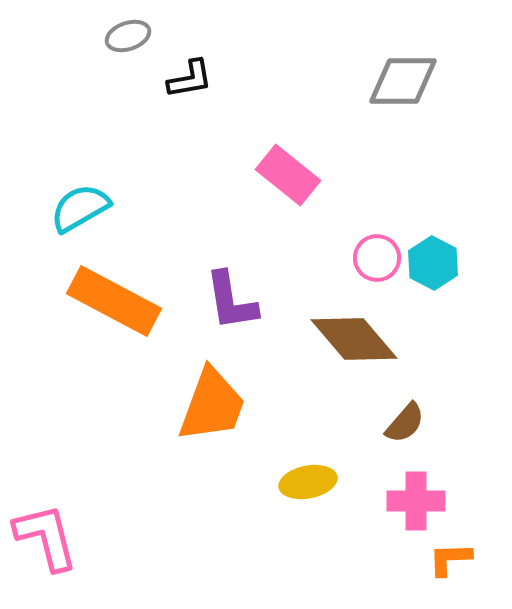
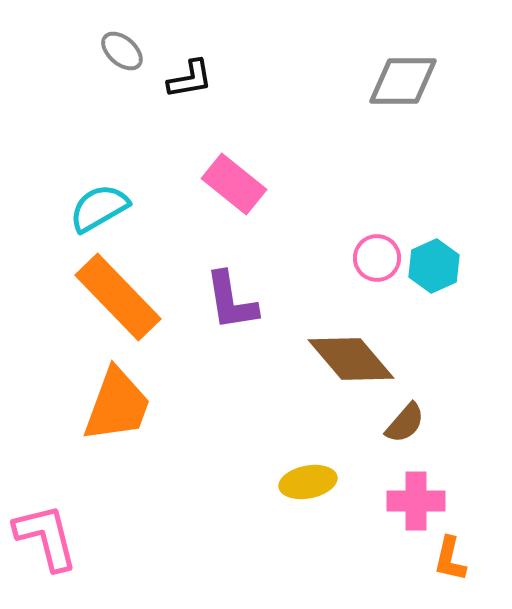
gray ellipse: moved 6 px left, 15 px down; rotated 60 degrees clockwise
pink rectangle: moved 54 px left, 9 px down
cyan semicircle: moved 19 px right
cyan hexagon: moved 1 px right, 3 px down; rotated 9 degrees clockwise
orange rectangle: moved 4 px right, 4 px up; rotated 18 degrees clockwise
brown diamond: moved 3 px left, 20 px down
orange trapezoid: moved 95 px left
orange L-shape: rotated 75 degrees counterclockwise
